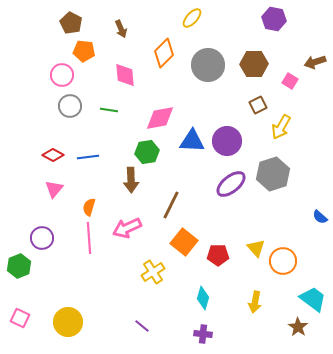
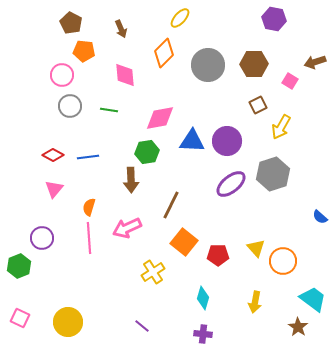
yellow ellipse at (192, 18): moved 12 px left
